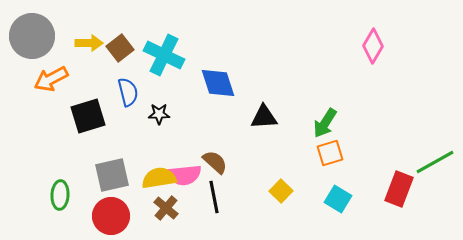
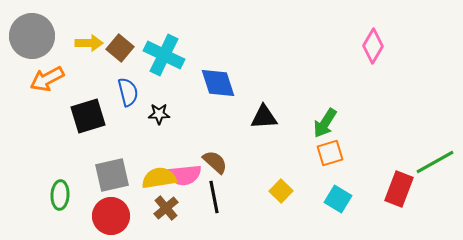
brown square: rotated 12 degrees counterclockwise
orange arrow: moved 4 px left
brown cross: rotated 10 degrees clockwise
